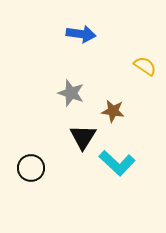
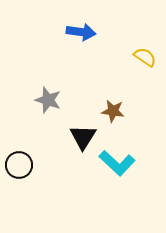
blue arrow: moved 2 px up
yellow semicircle: moved 9 px up
gray star: moved 23 px left, 7 px down
black circle: moved 12 px left, 3 px up
